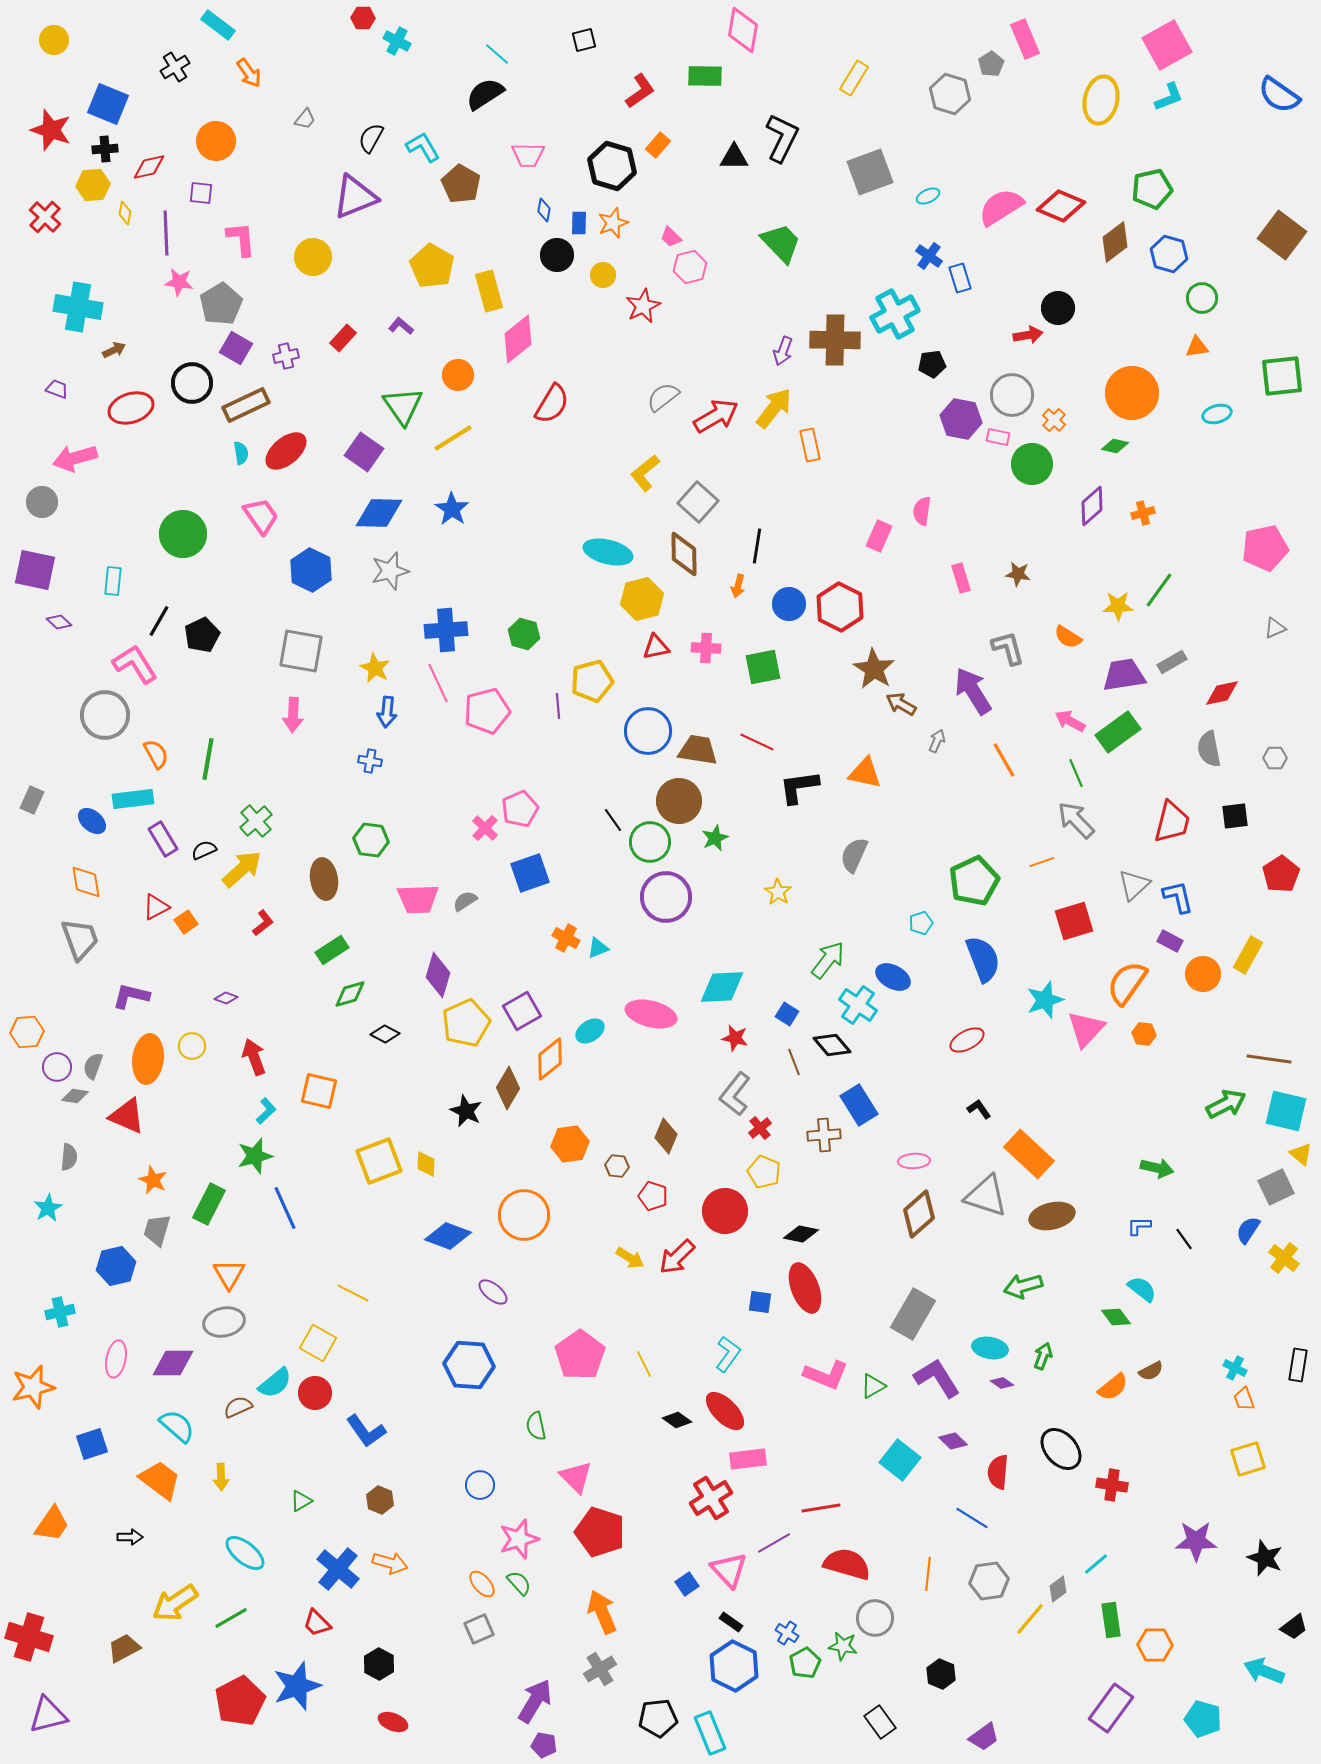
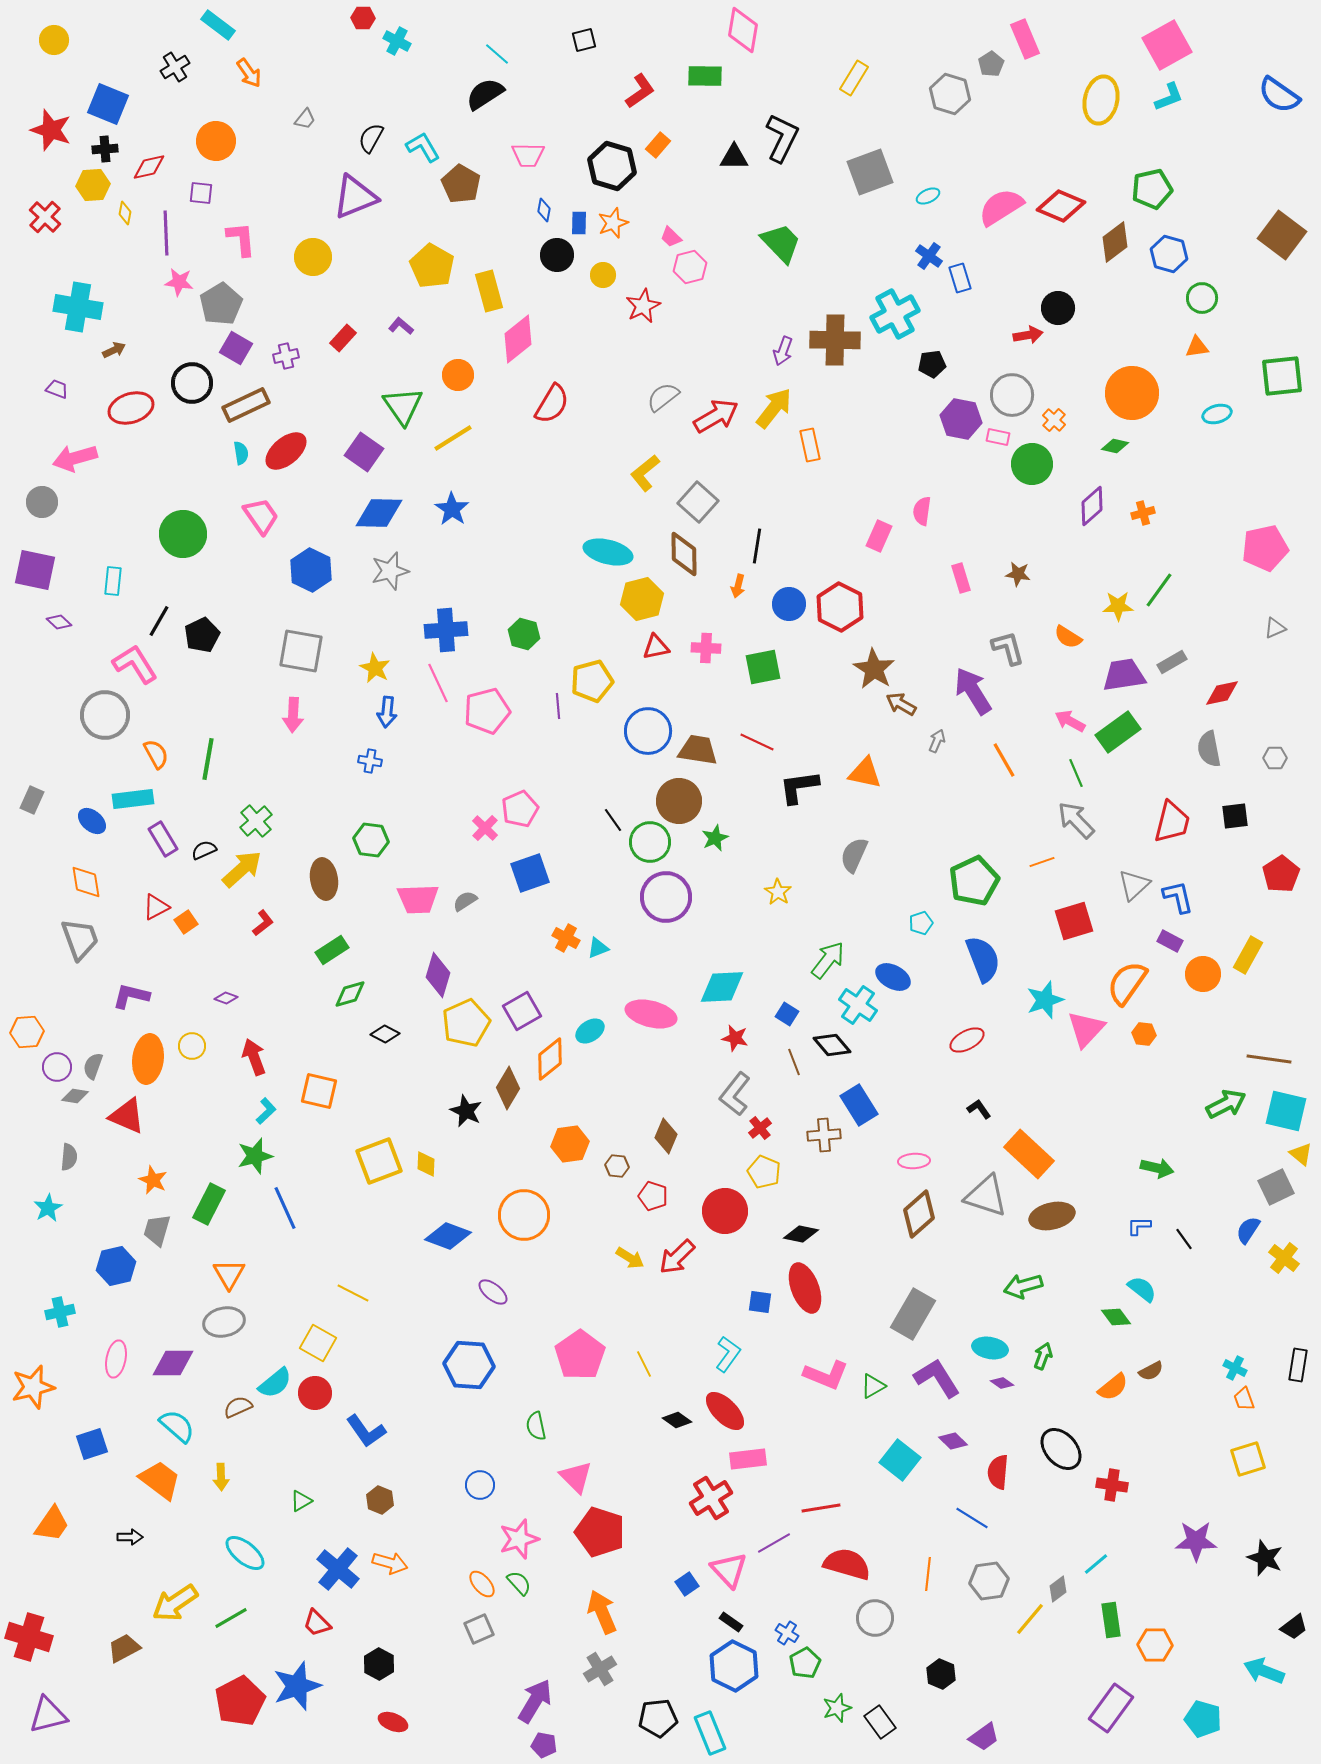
green star at (843, 1646): moved 6 px left, 62 px down; rotated 28 degrees counterclockwise
